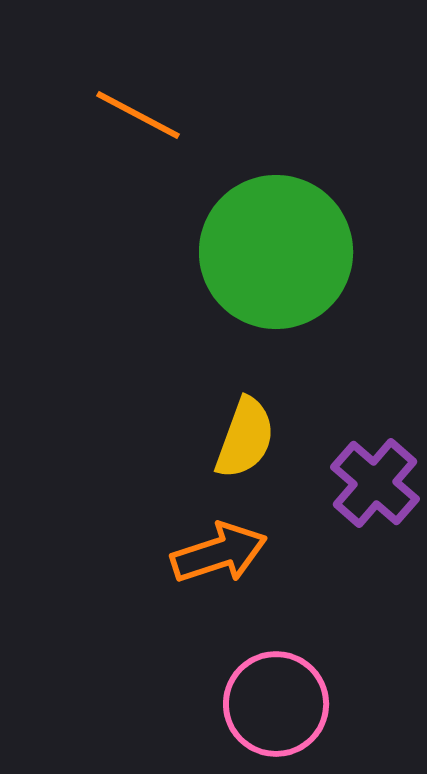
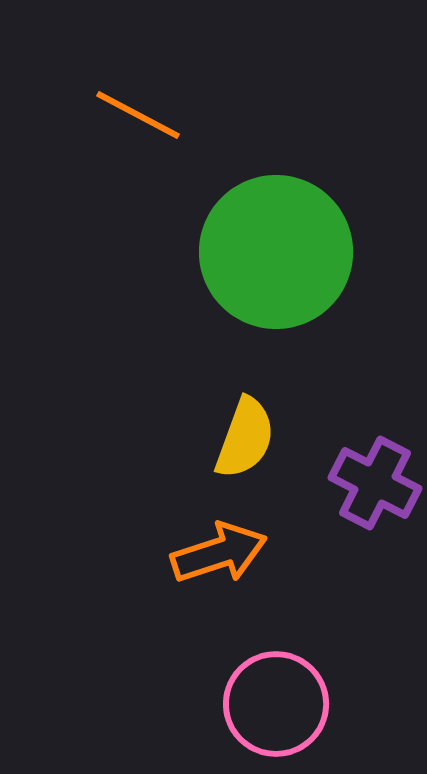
purple cross: rotated 14 degrees counterclockwise
